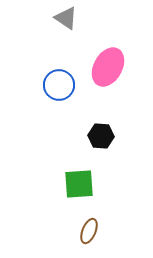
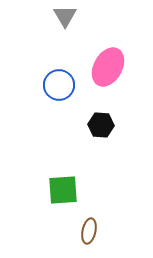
gray triangle: moved 1 px left, 2 px up; rotated 25 degrees clockwise
black hexagon: moved 11 px up
green square: moved 16 px left, 6 px down
brown ellipse: rotated 10 degrees counterclockwise
